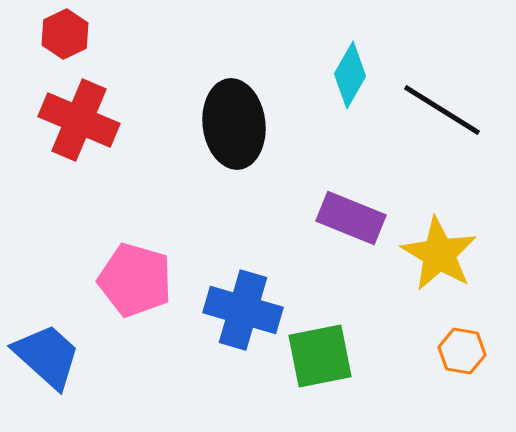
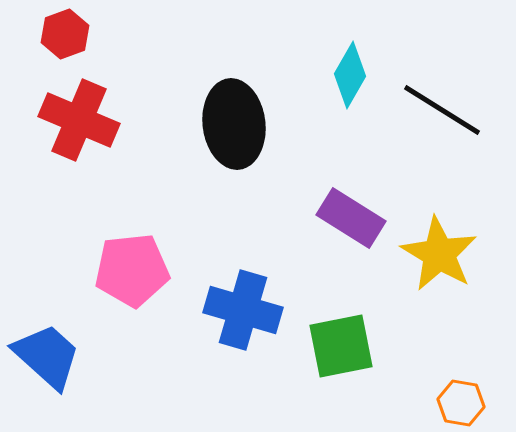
red hexagon: rotated 6 degrees clockwise
purple rectangle: rotated 10 degrees clockwise
pink pentagon: moved 3 px left, 10 px up; rotated 22 degrees counterclockwise
orange hexagon: moved 1 px left, 52 px down
green square: moved 21 px right, 10 px up
